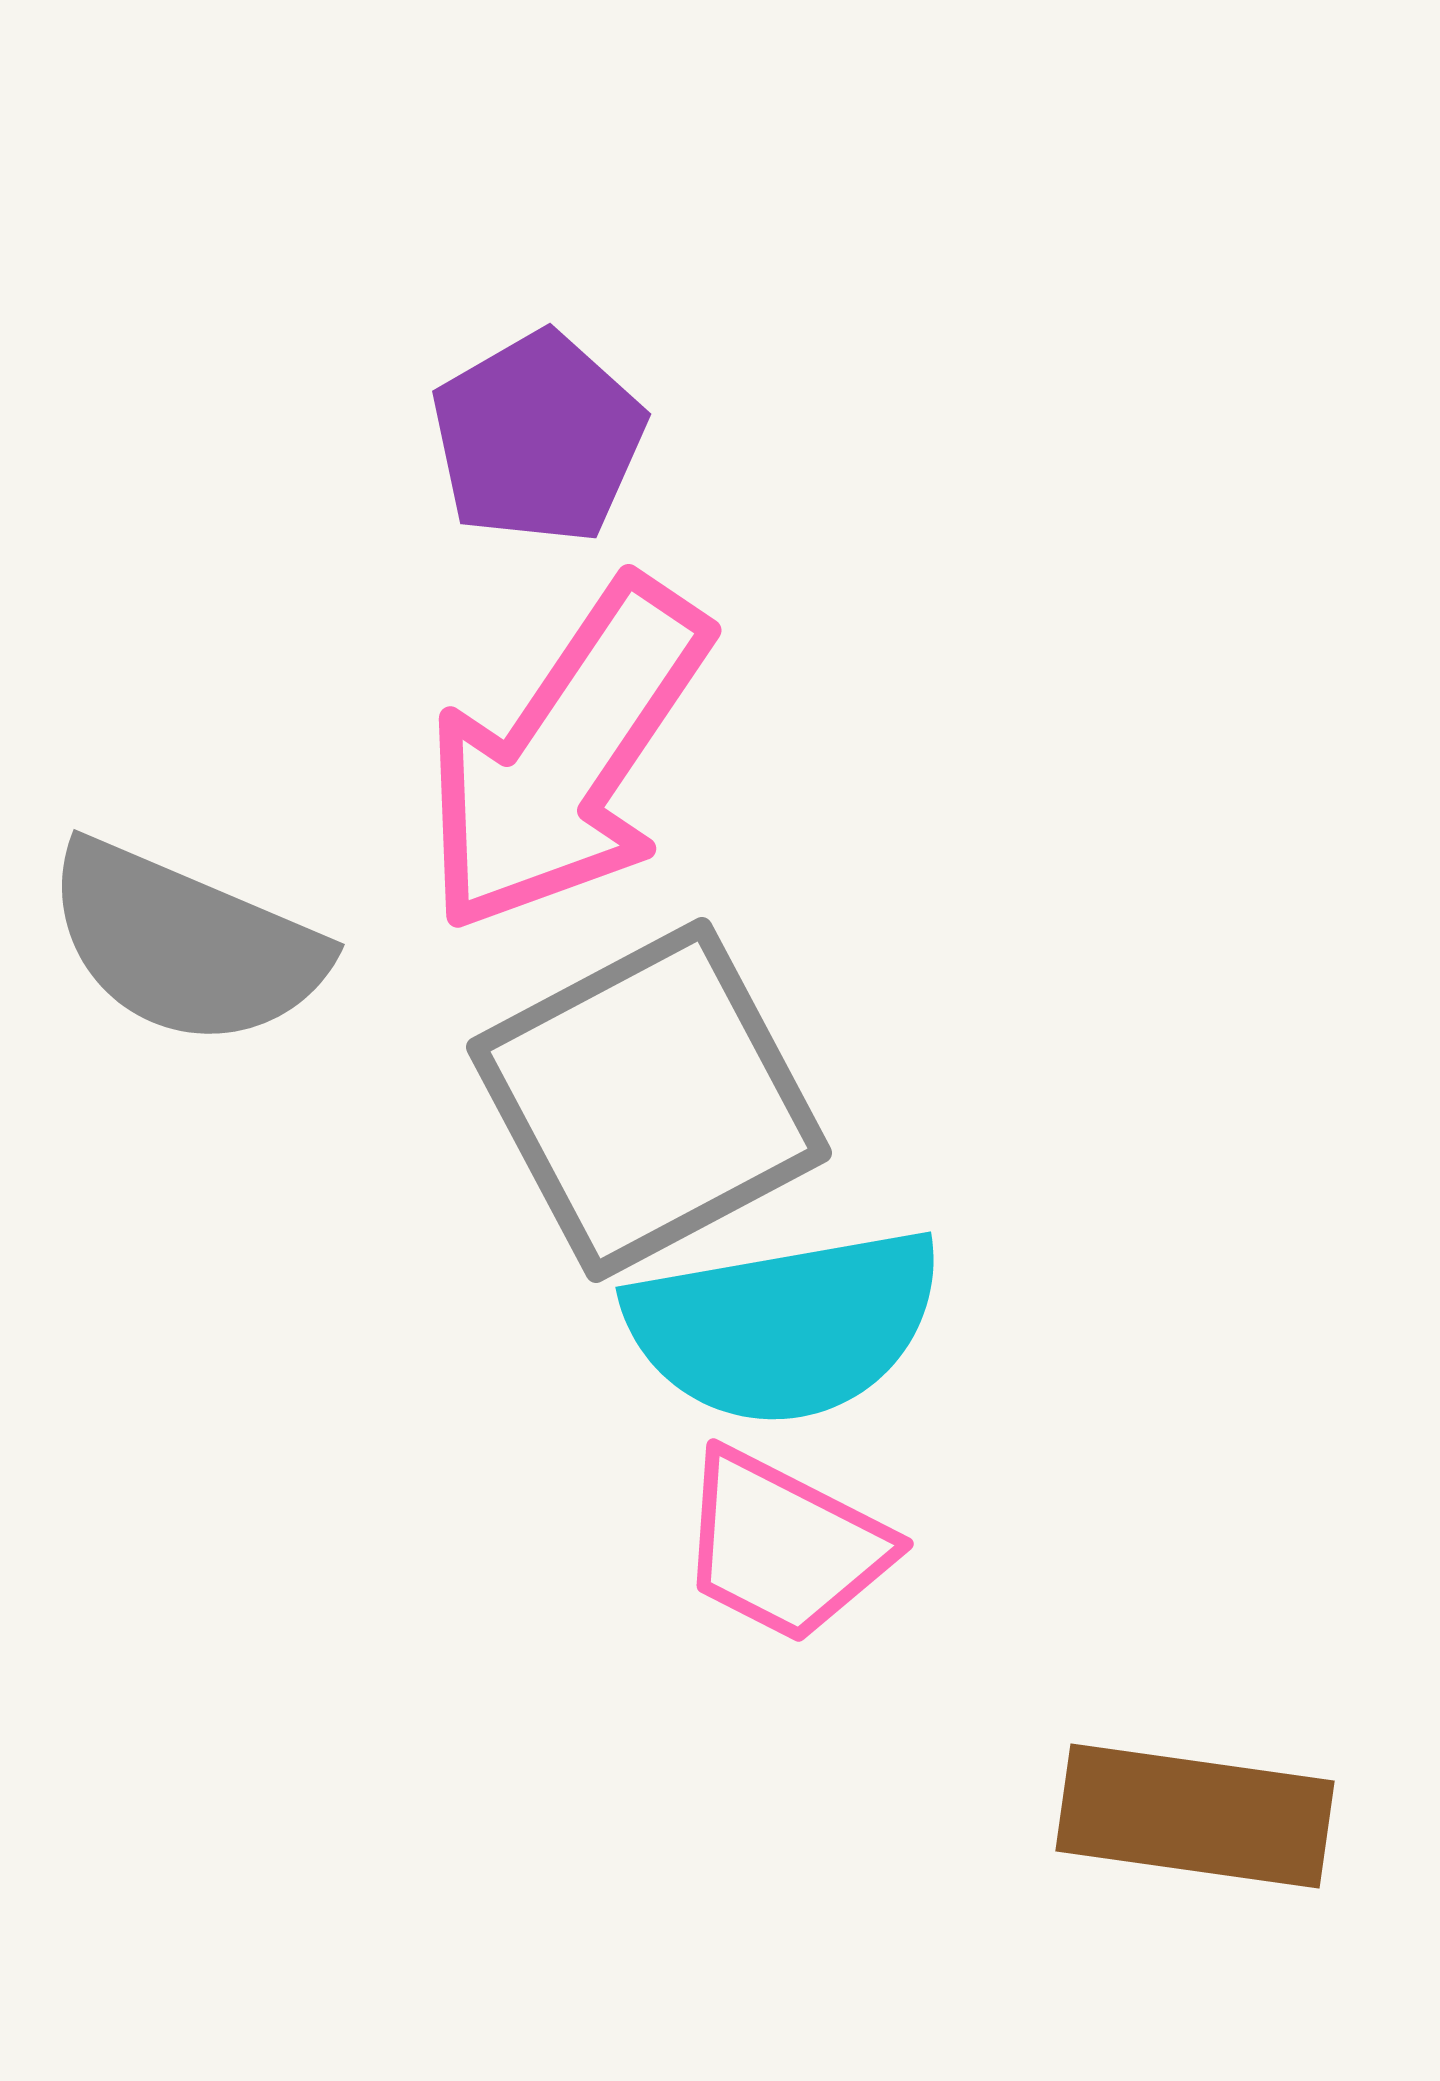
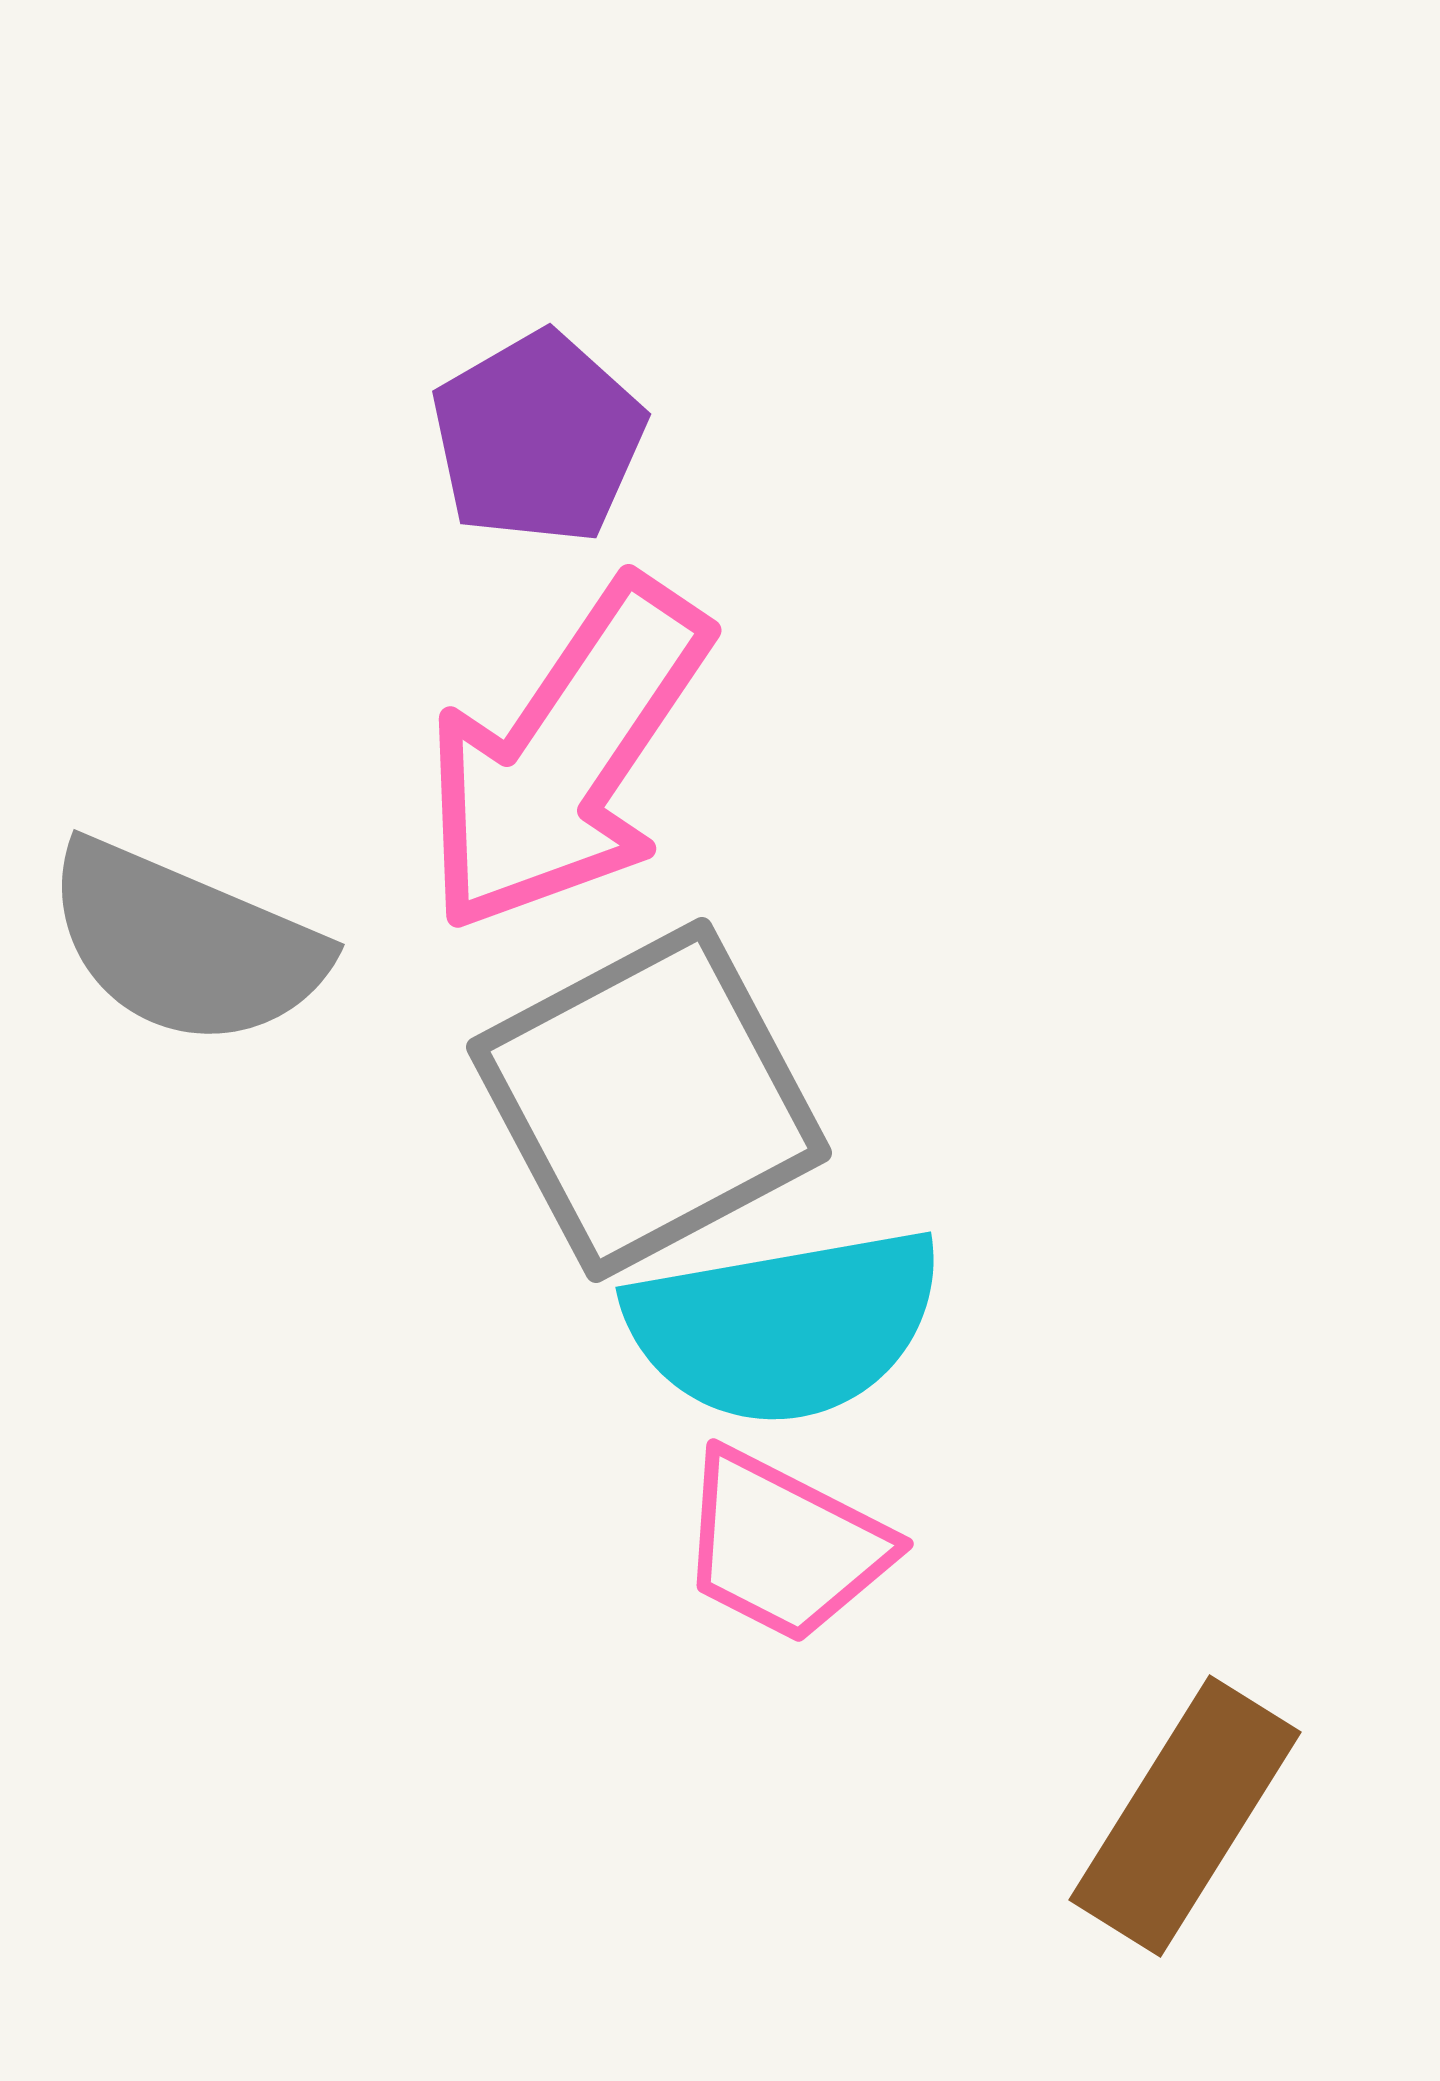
brown rectangle: moved 10 px left; rotated 66 degrees counterclockwise
